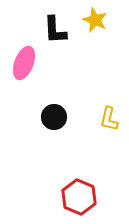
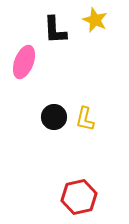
pink ellipse: moved 1 px up
yellow L-shape: moved 24 px left
red hexagon: rotated 24 degrees clockwise
